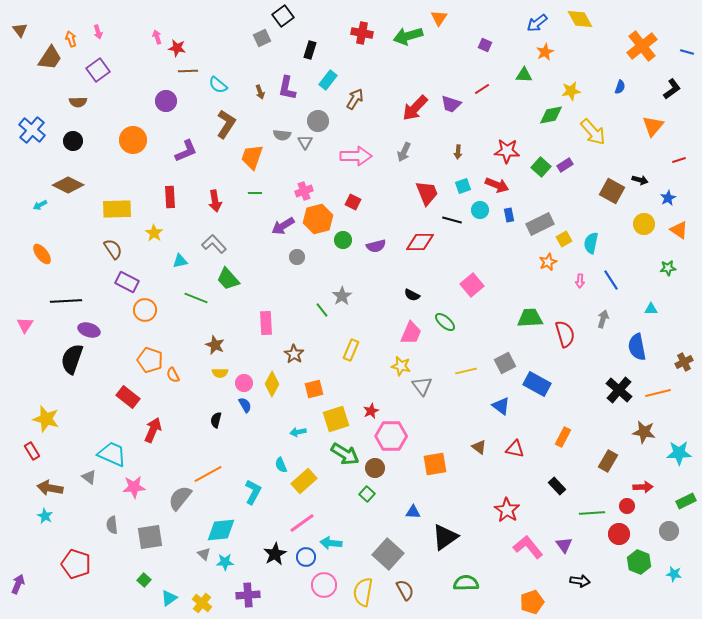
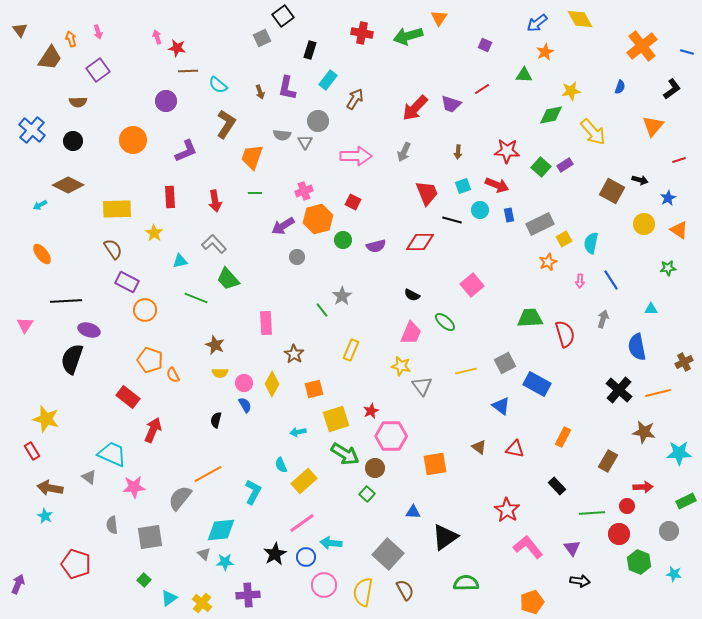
purple triangle at (564, 545): moved 8 px right, 3 px down
